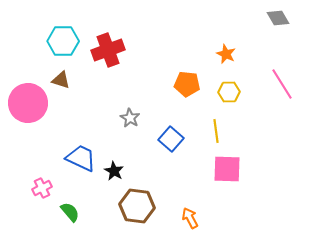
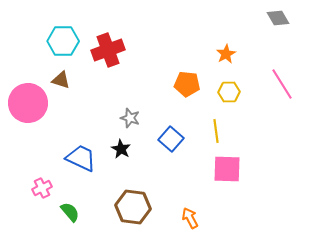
orange star: rotated 18 degrees clockwise
gray star: rotated 12 degrees counterclockwise
black star: moved 7 px right, 22 px up
brown hexagon: moved 4 px left, 1 px down
